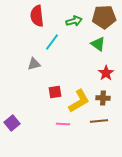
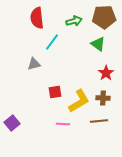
red semicircle: moved 2 px down
